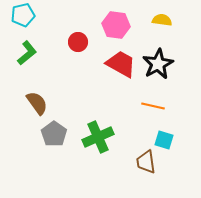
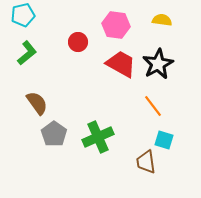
orange line: rotated 40 degrees clockwise
